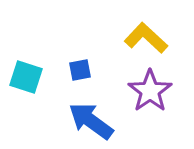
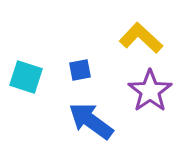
yellow L-shape: moved 5 px left
